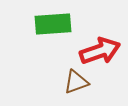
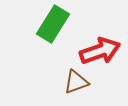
green rectangle: rotated 54 degrees counterclockwise
